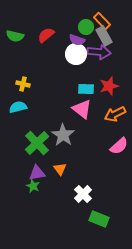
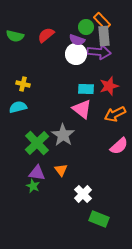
gray rectangle: rotated 24 degrees clockwise
orange triangle: moved 1 px right, 1 px down
purple triangle: rotated 18 degrees clockwise
